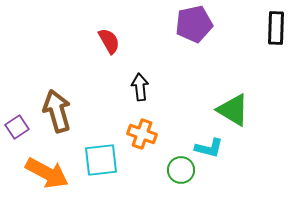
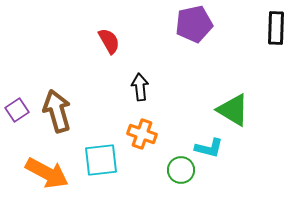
purple square: moved 17 px up
